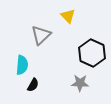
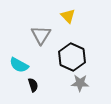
gray triangle: rotated 15 degrees counterclockwise
black hexagon: moved 20 px left, 4 px down
cyan semicircle: moved 3 px left; rotated 114 degrees clockwise
black semicircle: rotated 48 degrees counterclockwise
